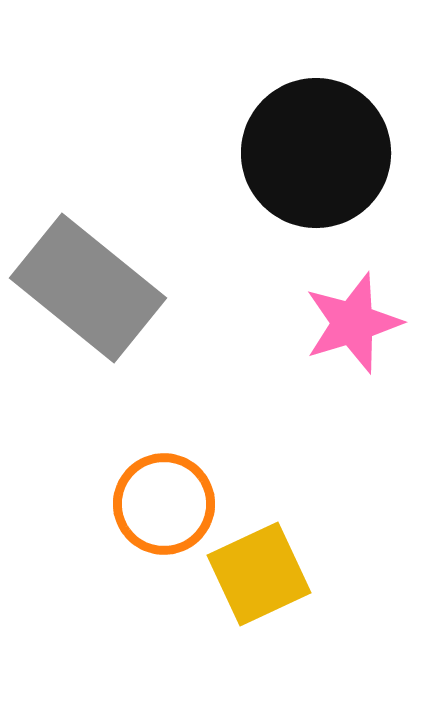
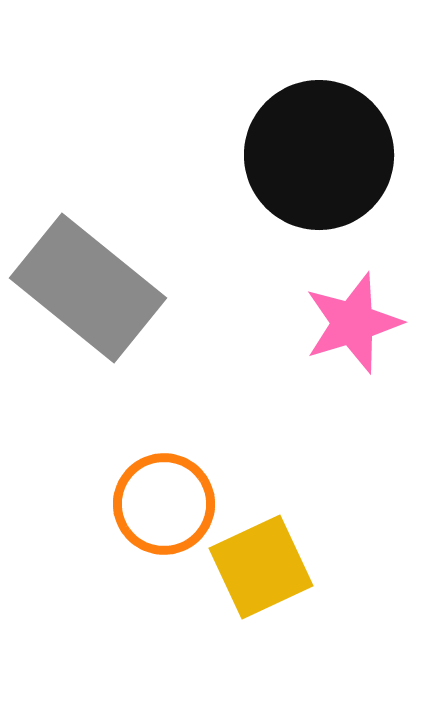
black circle: moved 3 px right, 2 px down
yellow square: moved 2 px right, 7 px up
